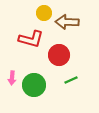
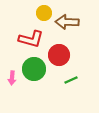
green circle: moved 16 px up
